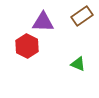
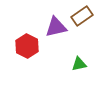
purple triangle: moved 13 px right, 5 px down; rotated 15 degrees counterclockwise
green triangle: moved 1 px right; rotated 35 degrees counterclockwise
